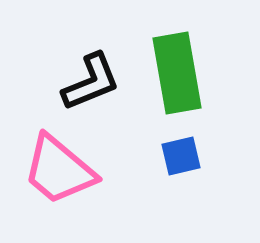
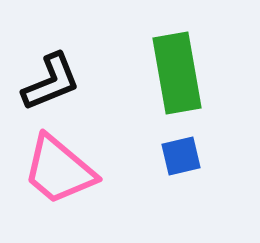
black L-shape: moved 40 px left
